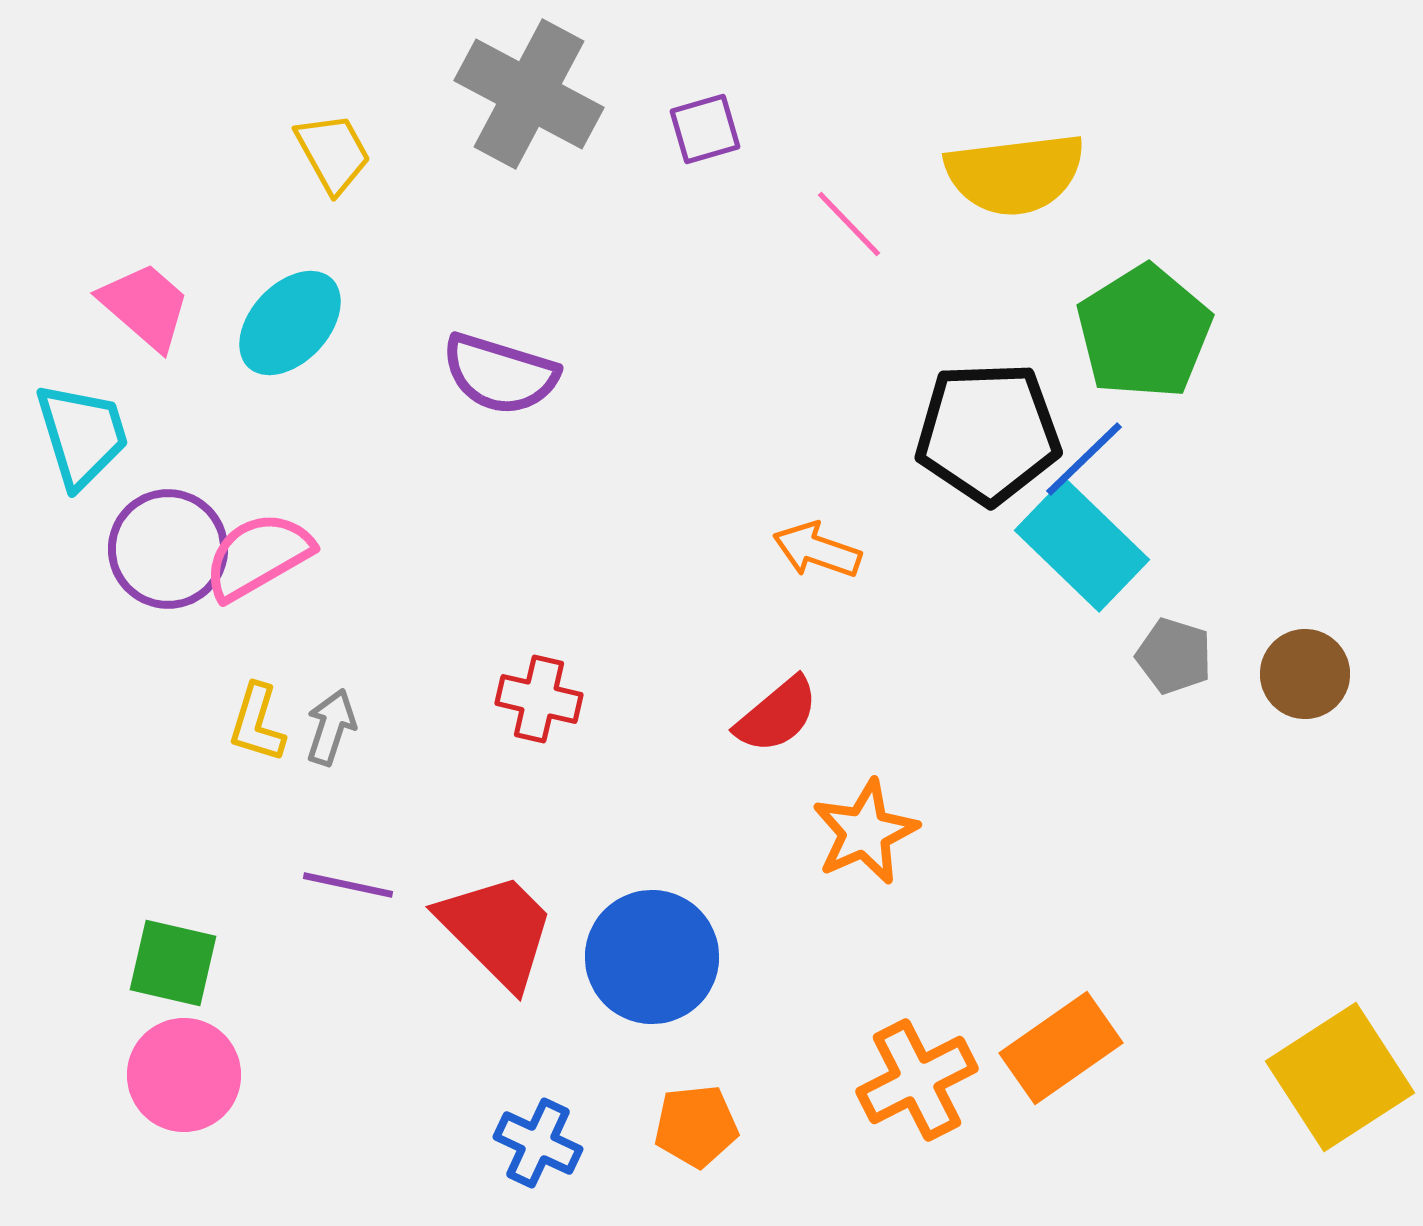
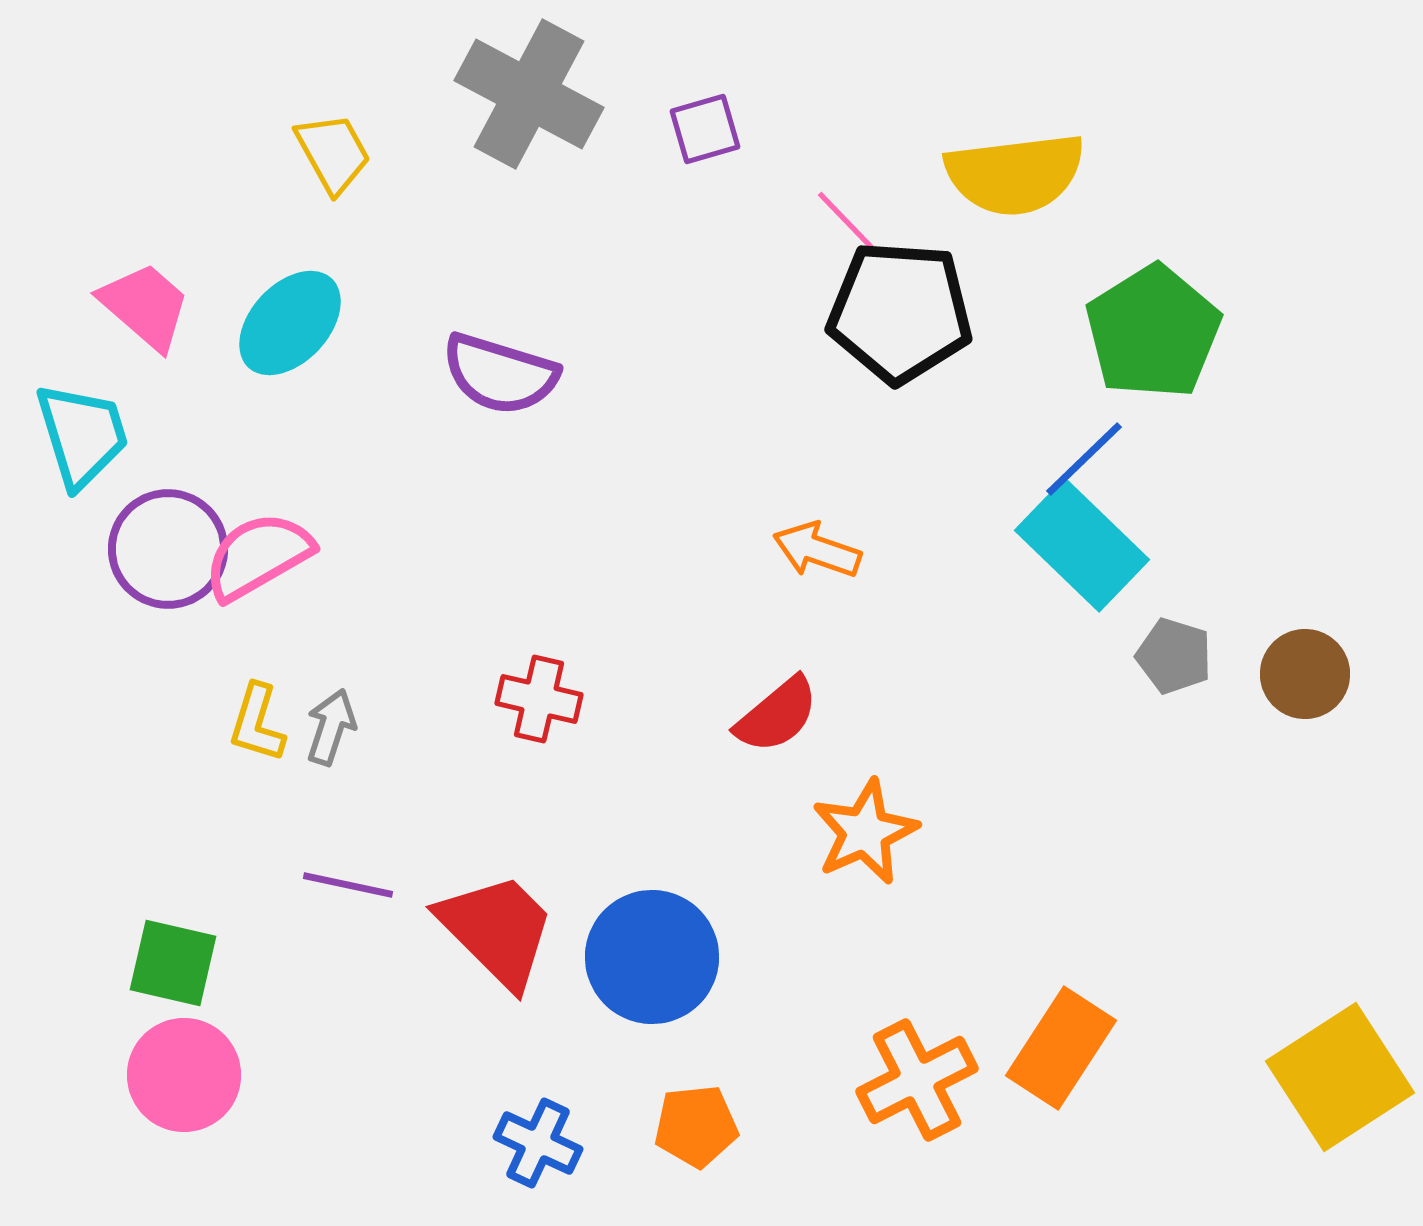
green pentagon: moved 9 px right
black pentagon: moved 88 px left, 121 px up; rotated 6 degrees clockwise
orange rectangle: rotated 22 degrees counterclockwise
